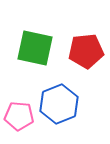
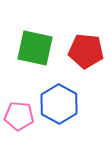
red pentagon: rotated 12 degrees clockwise
blue hexagon: rotated 9 degrees counterclockwise
